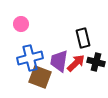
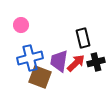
pink circle: moved 1 px down
black cross: rotated 30 degrees counterclockwise
